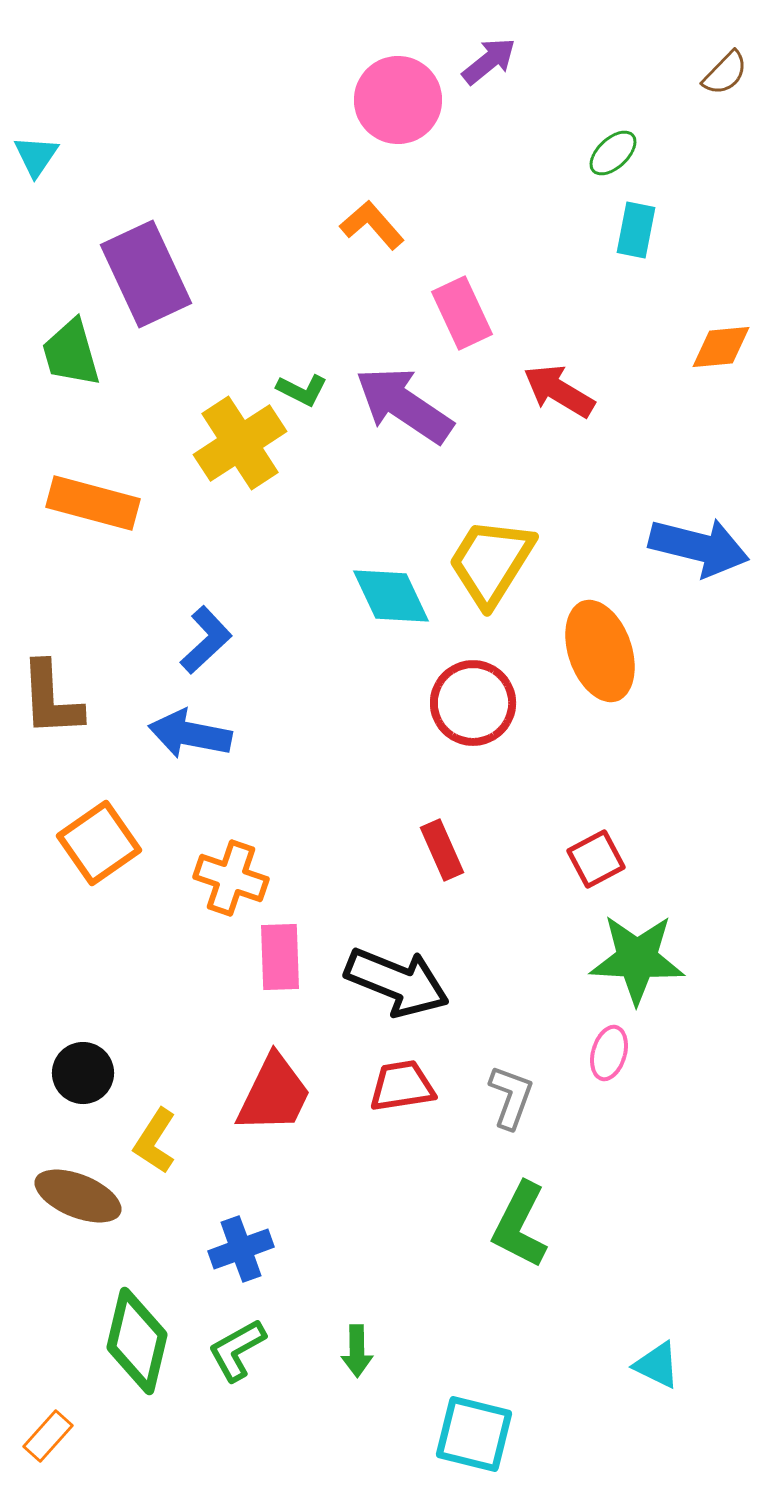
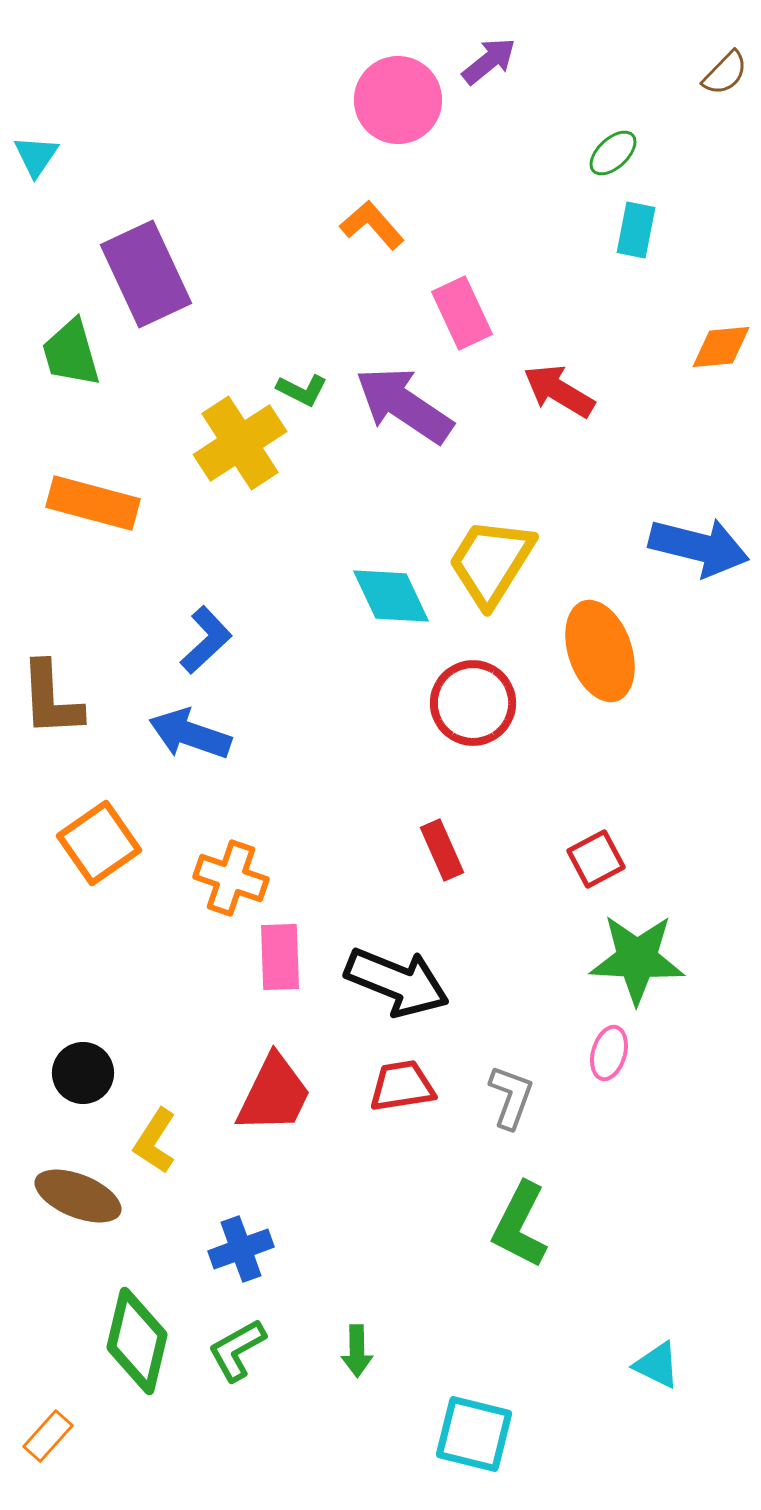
blue arrow at (190, 734): rotated 8 degrees clockwise
